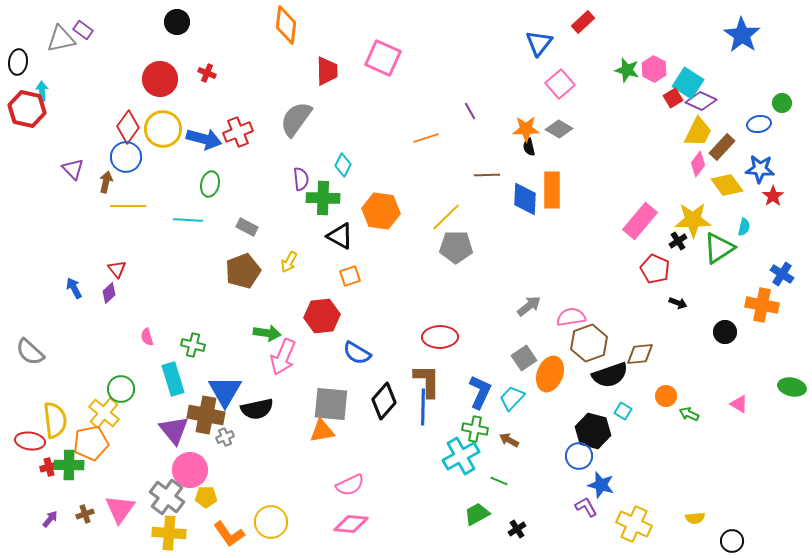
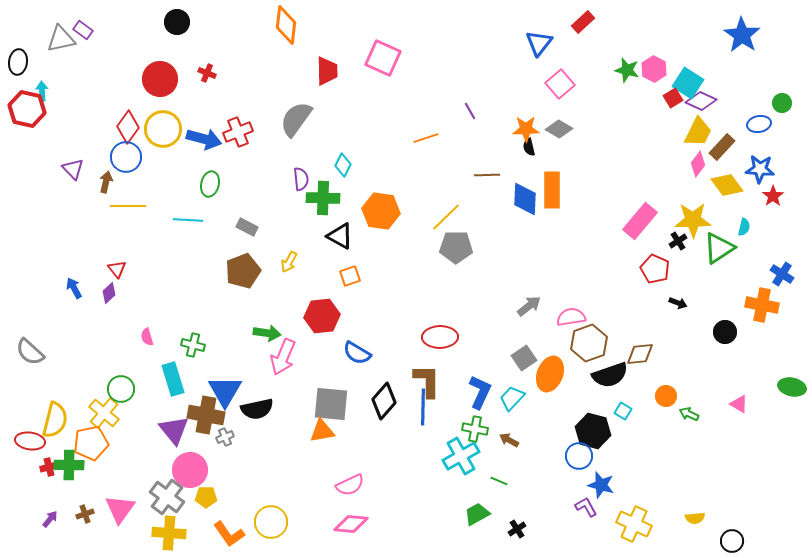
yellow semicircle at (55, 420): rotated 21 degrees clockwise
